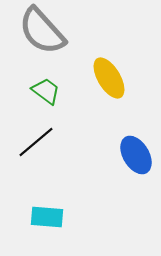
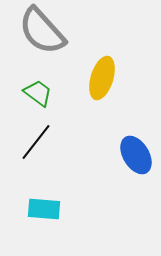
yellow ellipse: moved 7 px left; rotated 48 degrees clockwise
green trapezoid: moved 8 px left, 2 px down
black line: rotated 12 degrees counterclockwise
cyan rectangle: moved 3 px left, 8 px up
